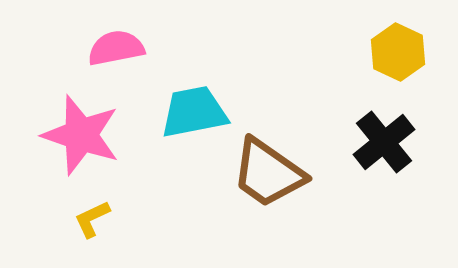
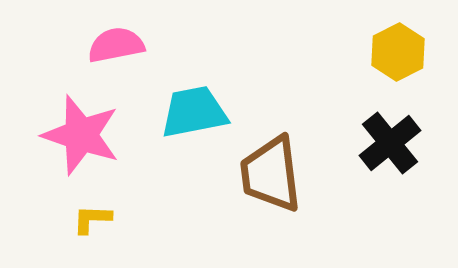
pink semicircle: moved 3 px up
yellow hexagon: rotated 8 degrees clockwise
black cross: moved 6 px right, 1 px down
brown trapezoid: moved 3 px right, 1 px down; rotated 48 degrees clockwise
yellow L-shape: rotated 27 degrees clockwise
